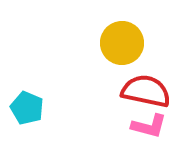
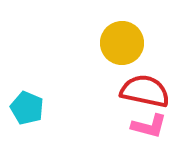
red semicircle: moved 1 px left
